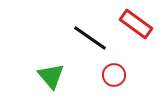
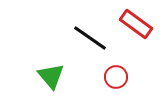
red circle: moved 2 px right, 2 px down
